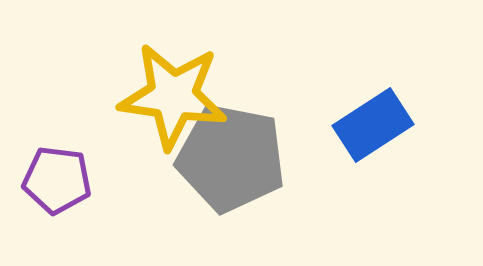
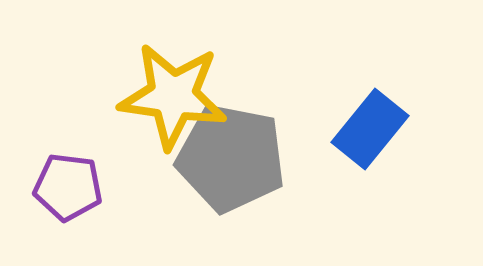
blue rectangle: moved 3 px left, 4 px down; rotated 18 degrees counterclockwise
purple pentagon: moved 11 px right, 7 px down
